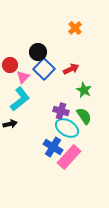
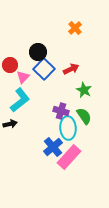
cyan L-shape: moved 1 px down
cyan ellipse: moved 1 px right; rotated 55 degrees clockwise
blue cross: rotated 18 degrees clockwise
